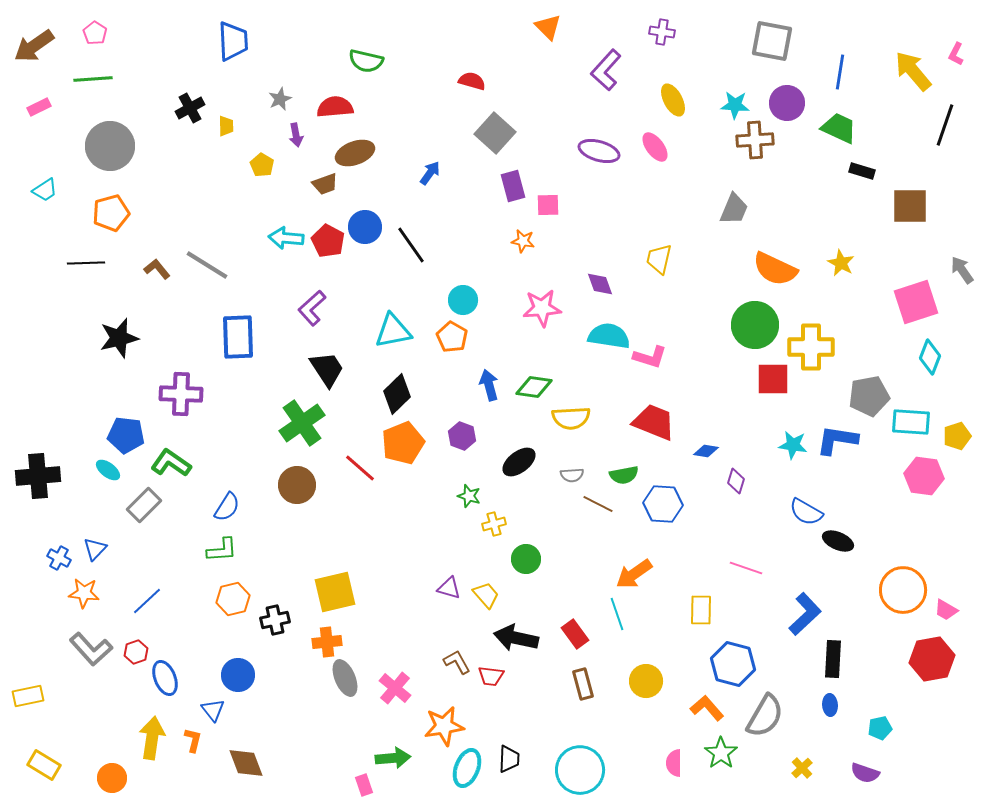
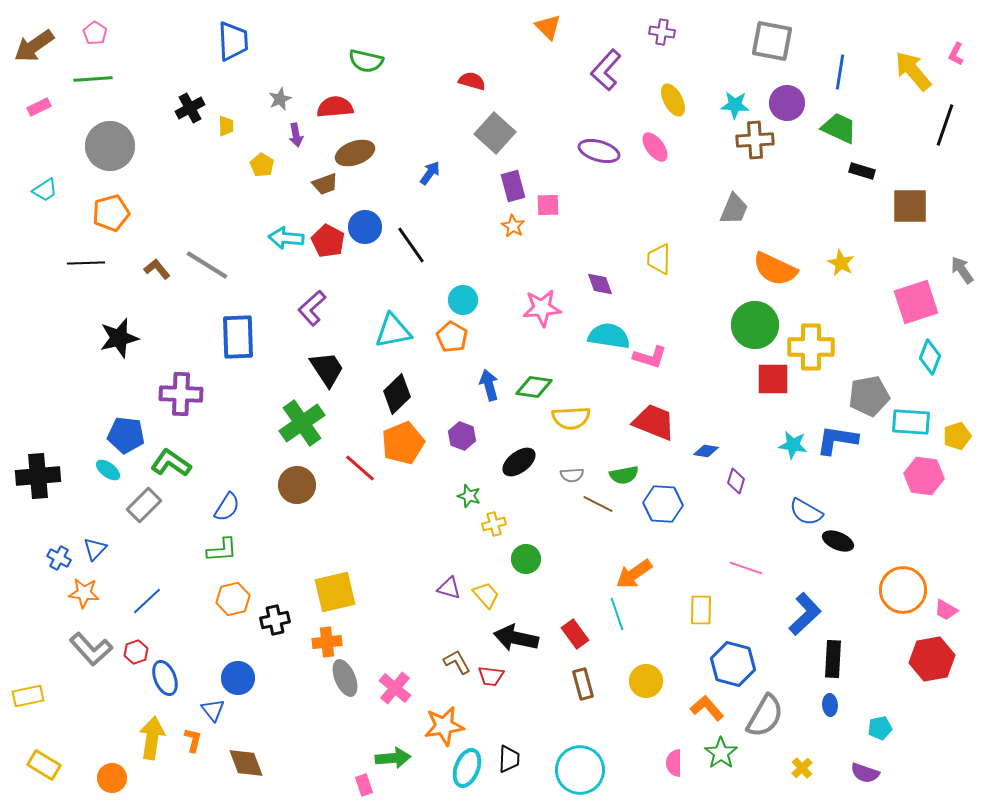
orange star at (523, 241): moved 10 px left, 15 px up; rotated 20 degrees clockwise
yellow trapezoid at (659, 259): rotated 12 degrees counterclockwise
blue circle at (238, 675): moved 3 px down
